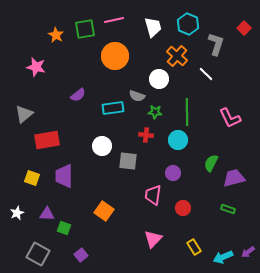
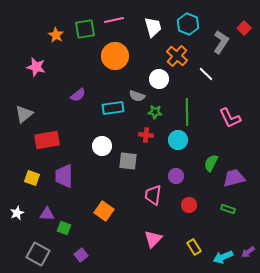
gray L-shape at (216, 44): moved 5 px right, 2 px up; rotated 15 degrees clockwise
purple circle at (173, 173): moved 3 px right, 3 px down
red circle at (183, 208): moved 6 px right, 3 px up
